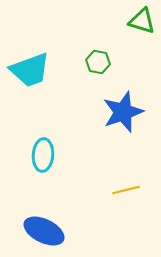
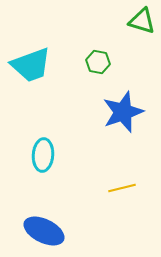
cyan trapezoid: moved 1 px right, 5 px up
yellow line: moved 4 px left, 2 px up
